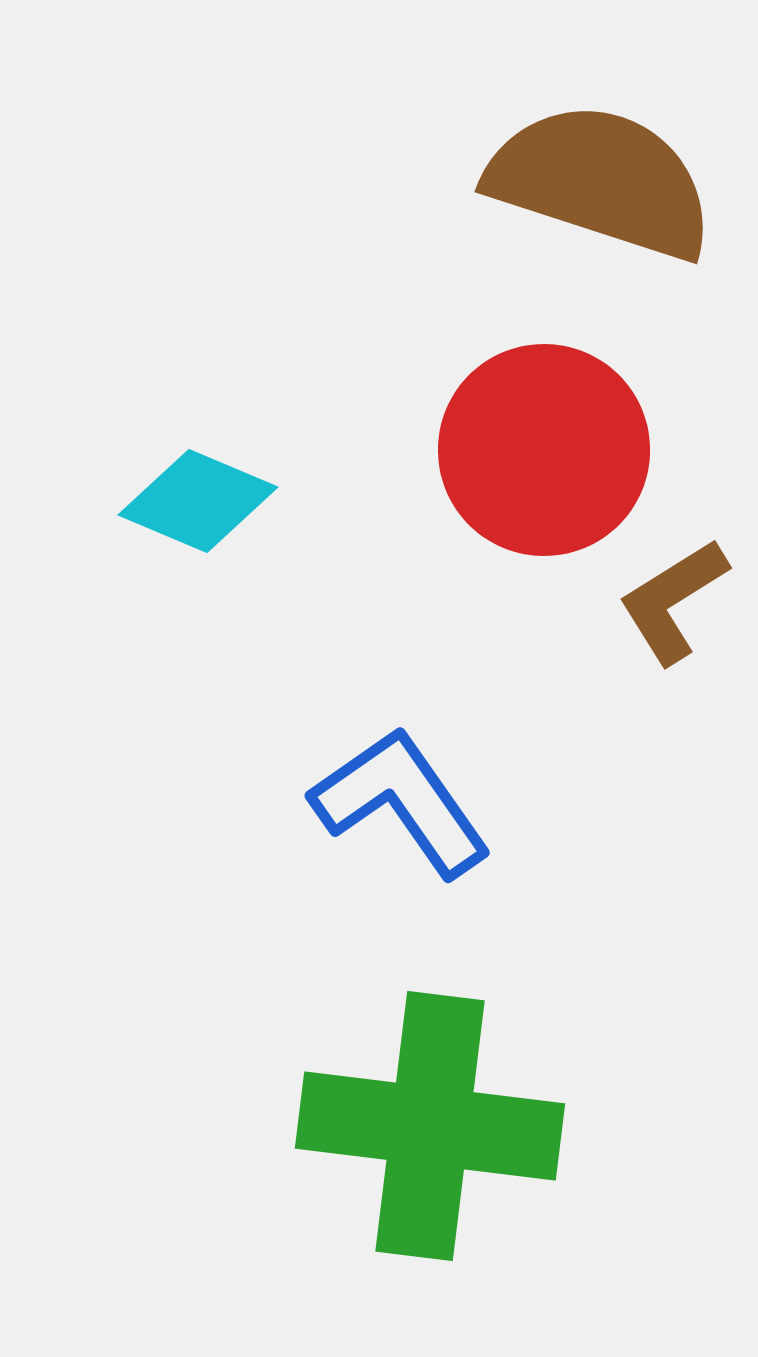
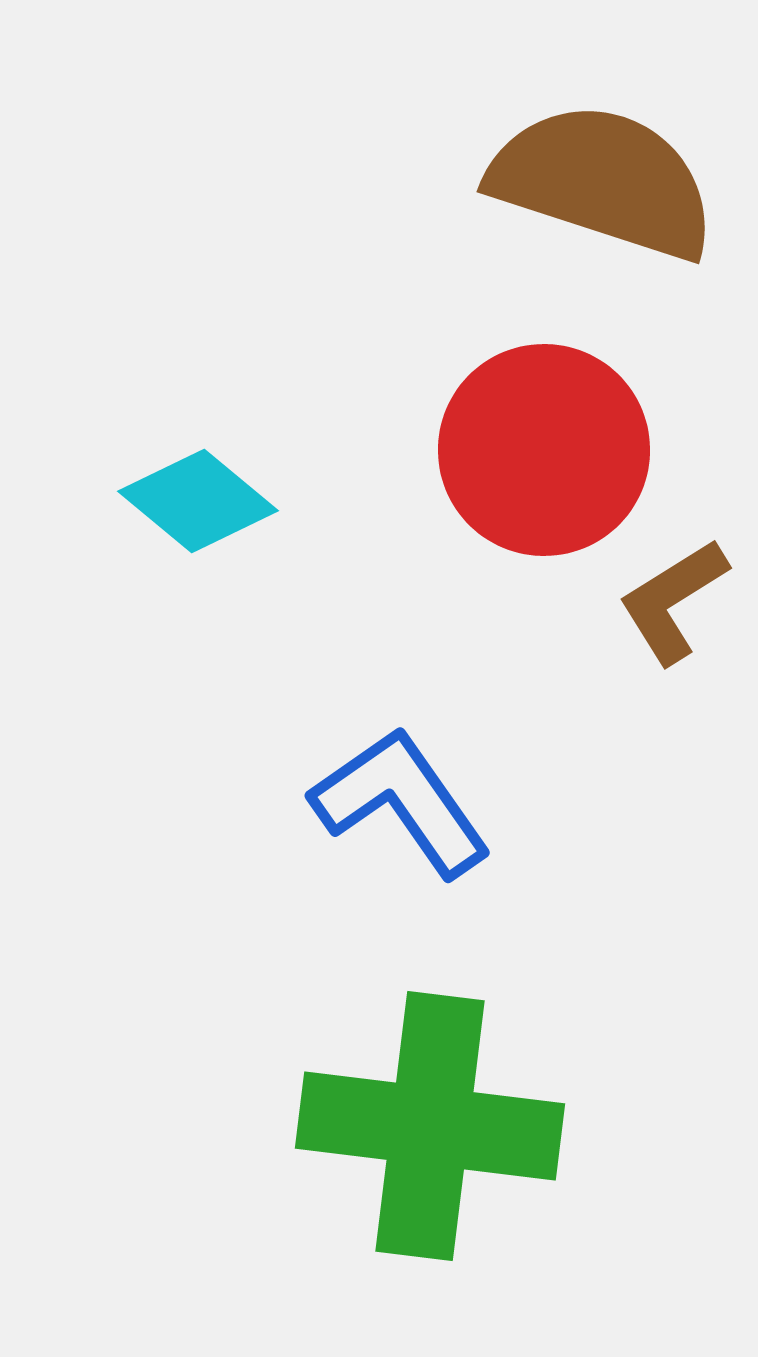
brown semicircle: moved 2 px right
cyan diamond: rotated 17 degrees clockwise
